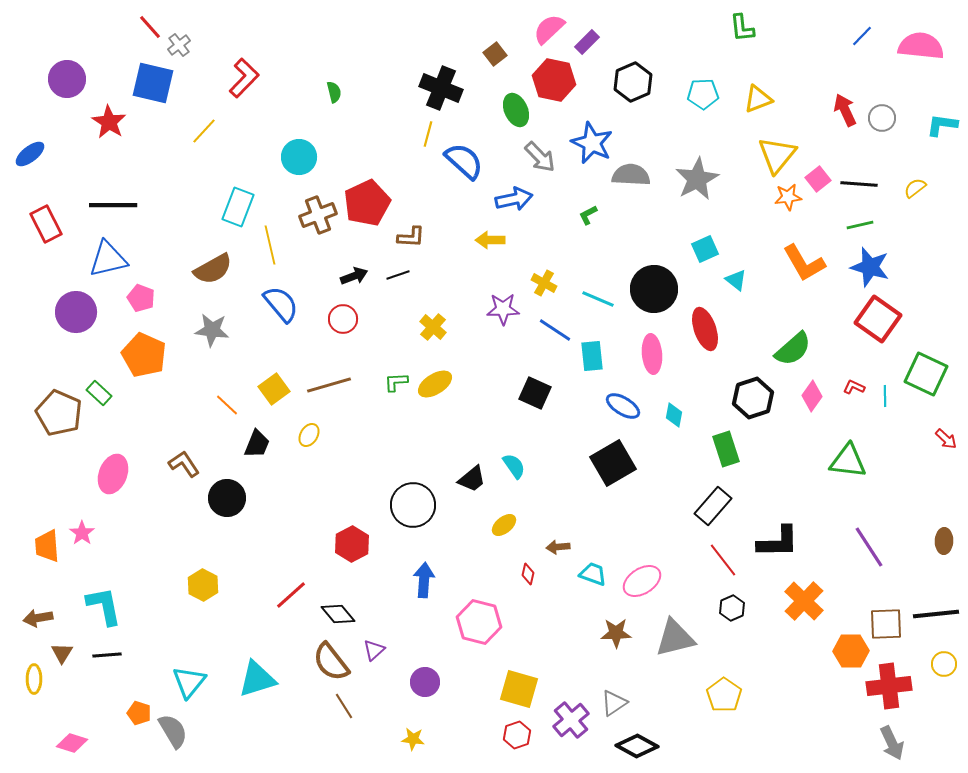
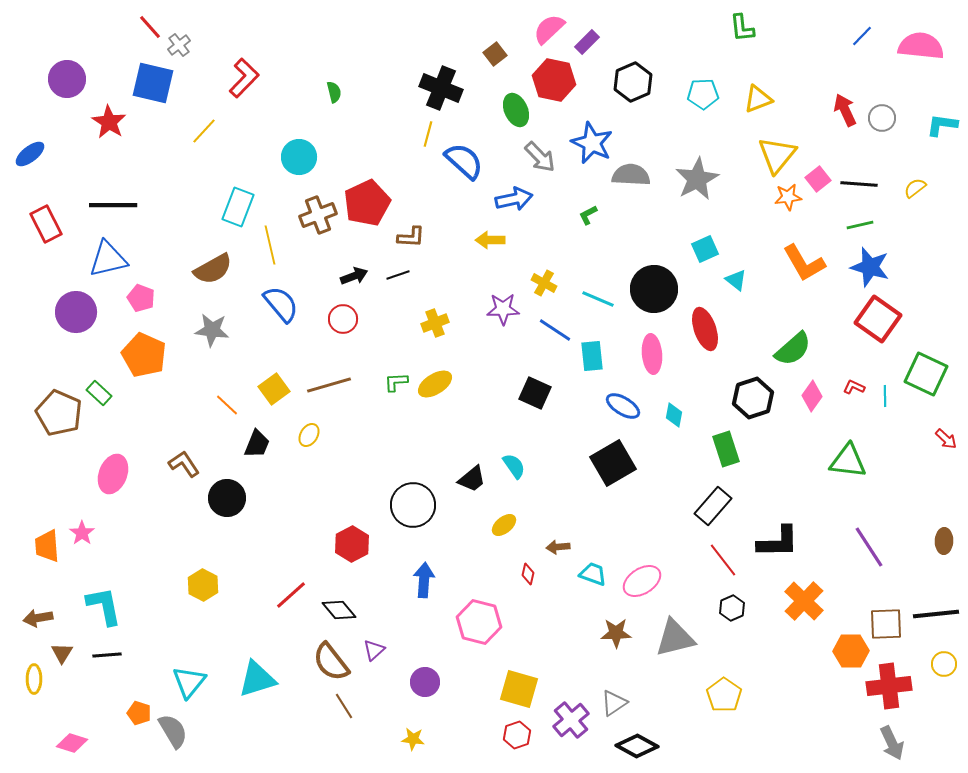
yellow cross at (433, 327): moved 2 px right, 4 px up; rotated 28 degrees clockwise
black diamond at (338, 614): moved 1 px right, 4 px up
